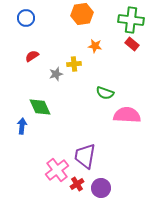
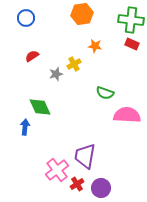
red rectangle: rotated 16 degrees counterclockwise
yellow cross: rotated 24 degrees counterclockwise
blue arrow: moved 3 px right, 1 px down
